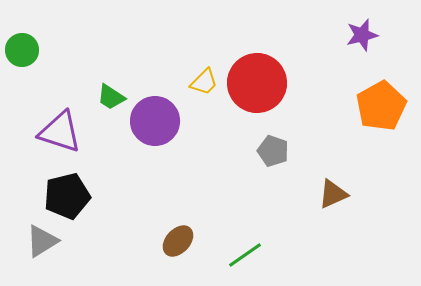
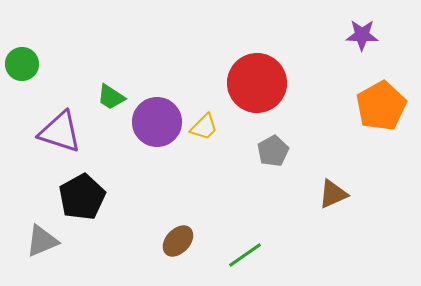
purple star: rotated 16 degrees clockwise
green circle: moved 14 px down
yellow trapezoid: moved 45 px down
purple circle: moved 2 px right, 1 px down
gray pentagon: rotated 24 degrees clockwise
black pentagon: moved 15 px right, 1 px down; rotated 15 degrees counterclockwise
gray triangle: rotated 9 degrees clockwise
